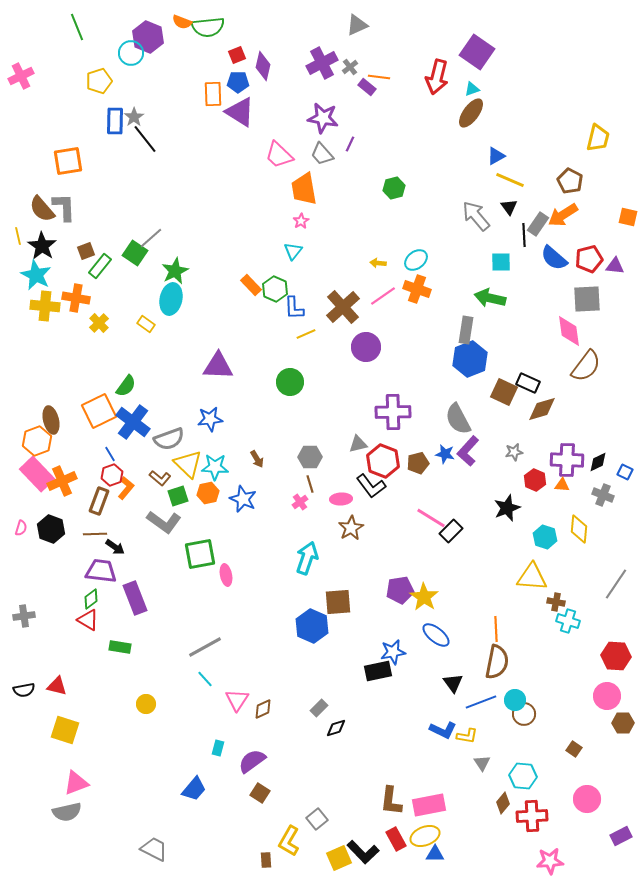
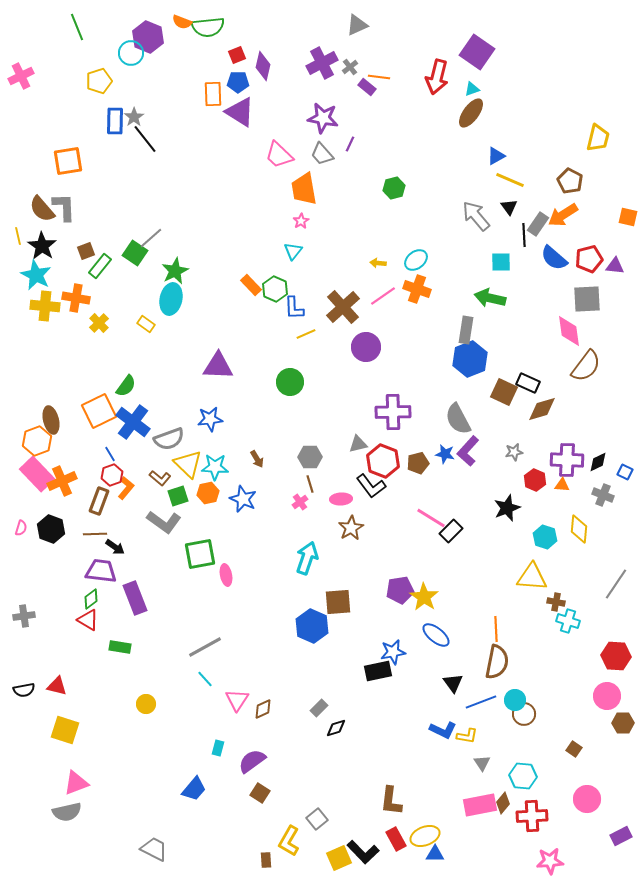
pink rectangle at (429, 805): moved 51 px right
